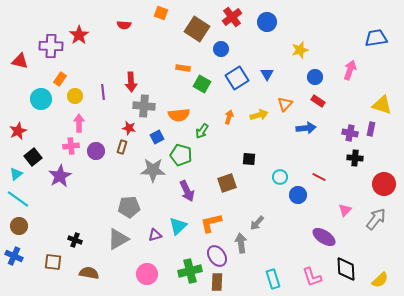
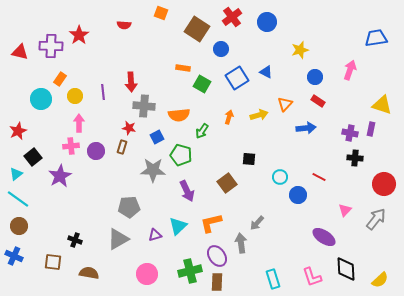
red triangle at (20, 61): moved 9 px up
blue triangle at (267, 74): moved 1 px left, 2 px up; rotated 32 degrees counterclockwise
brown square at (227, 183): rotated 18 degrees counterclockwise
